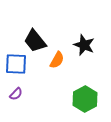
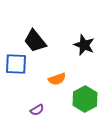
orange semicircle: moved 19 px down; rotated 42 degrees clockwise
purple semicircle: moved 21 px right, 16 px down; rotated 16 degrees clockwise
